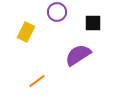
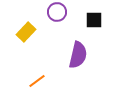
black square: moved 1 px right, 3 px up
yellow rectangle: rotated 18 degrees clockwise
purple semicircle: rotated 136 degrees clockwise
